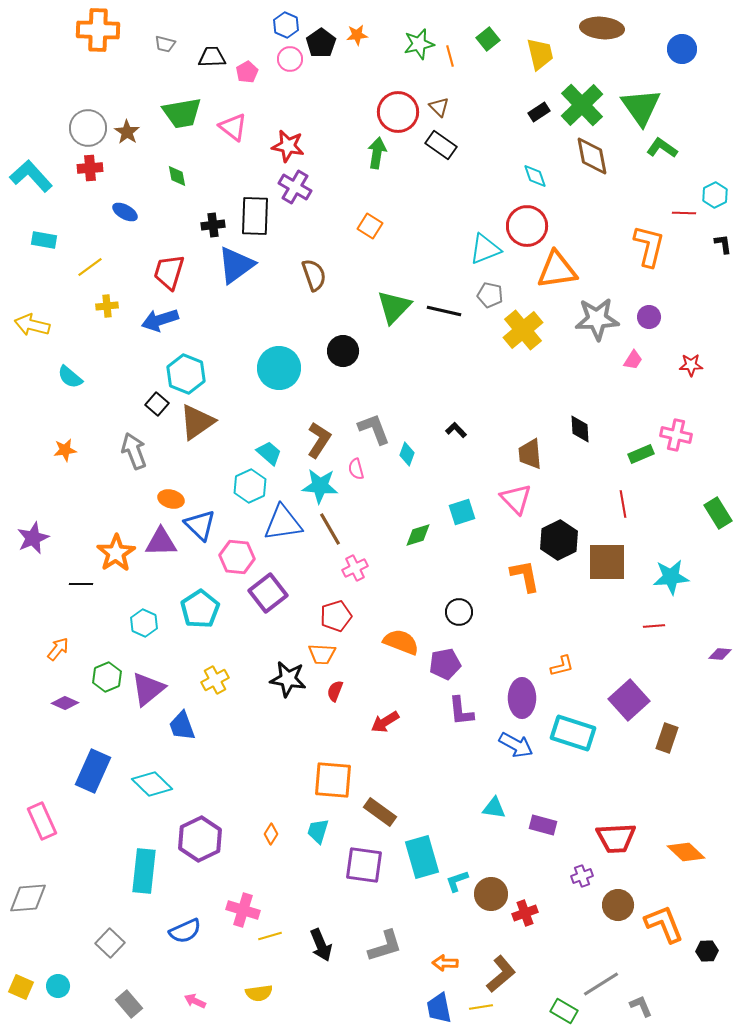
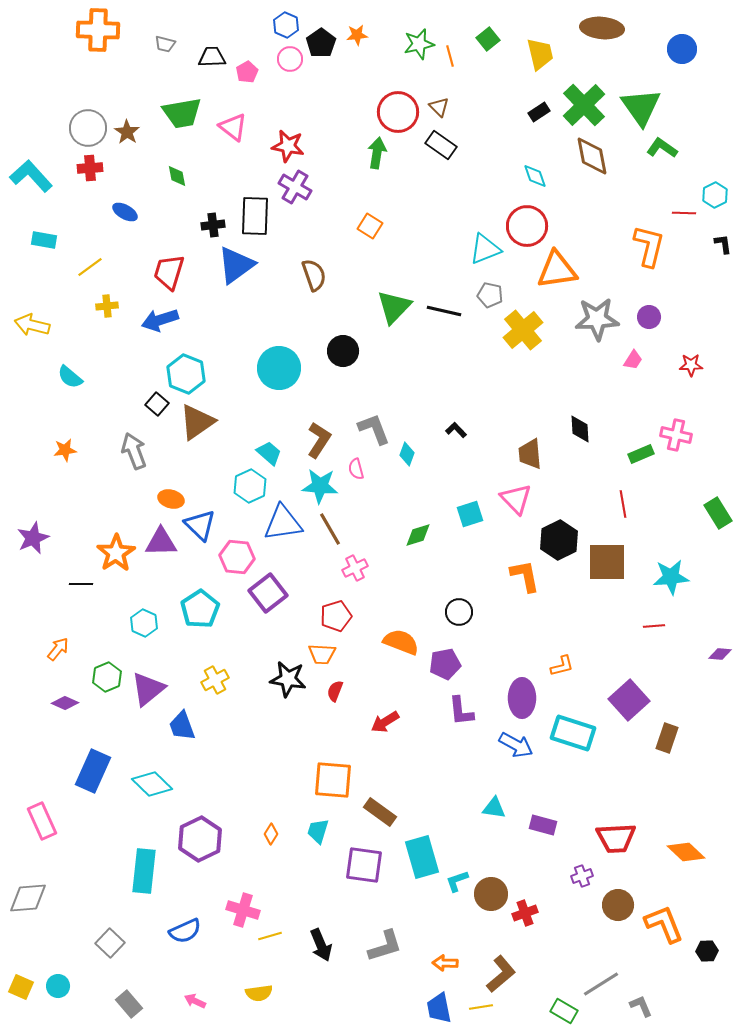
green cross at (582, 105): moved 2 px right
cyan square at (462, 512): moved 8 px right, 2 px down
